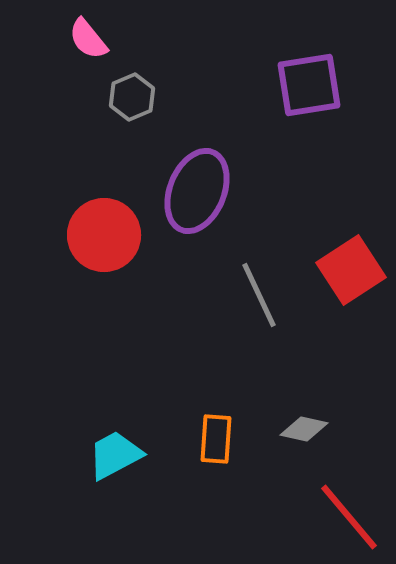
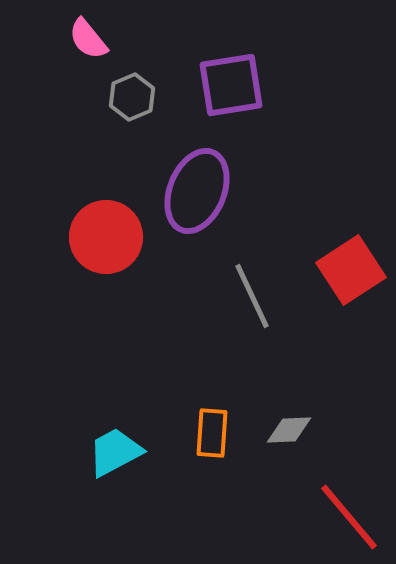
purple square: moved 78 px left
red circle: moved 2 px right, 2 px down
gray line: moved 7 px left, 1 px down
gray diamond: moved 15 px left, 1 px down; rotated 15 degrees counterclockwise
orange rectangle: moved 4 px left, 6 px up
cyan trapezoid: moved 3 px up
